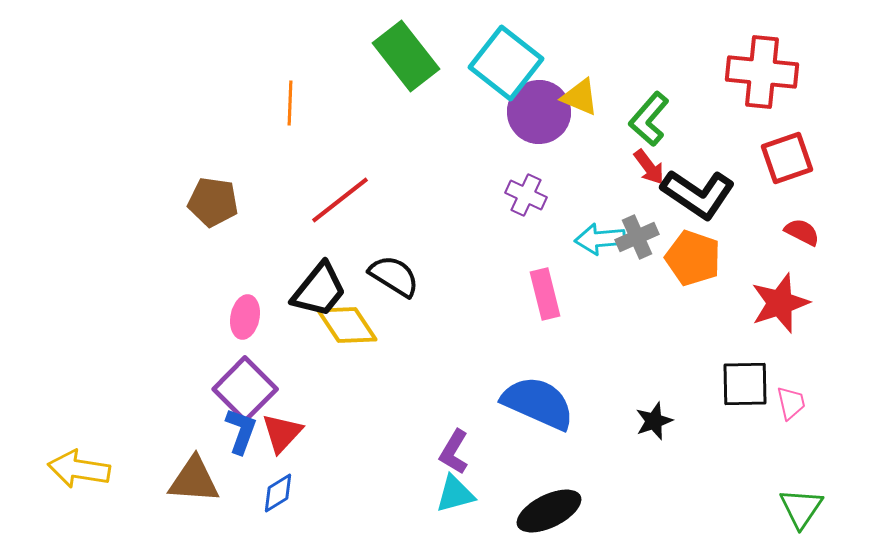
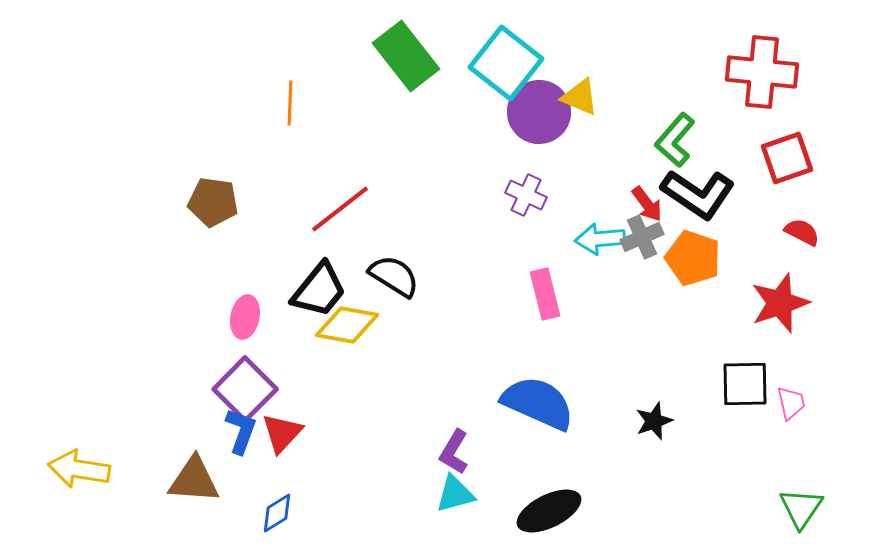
green L-shape: moved 26 px right, 21 px down
red arrow: moved 2 px left, 37 px down
red line: moved 9 px down
gray cross: moved 5 px right
yellow diamond: rotated 46 degrees counterclockwise
blue diamond: moved 1 px left, 20 px down
